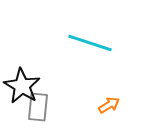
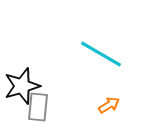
cyan line: moved 11 px right, 11 px down; rotated 12 degrees clockwise
black star: rotated 24 degrees clockwise
